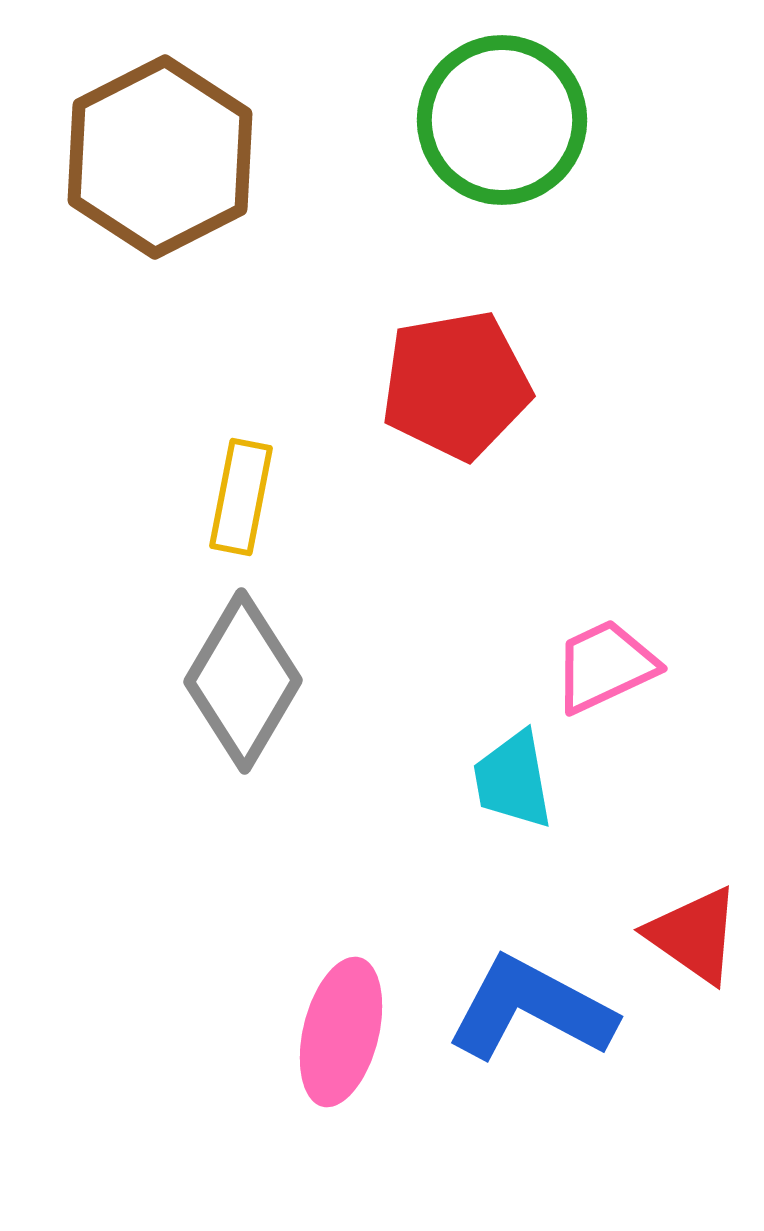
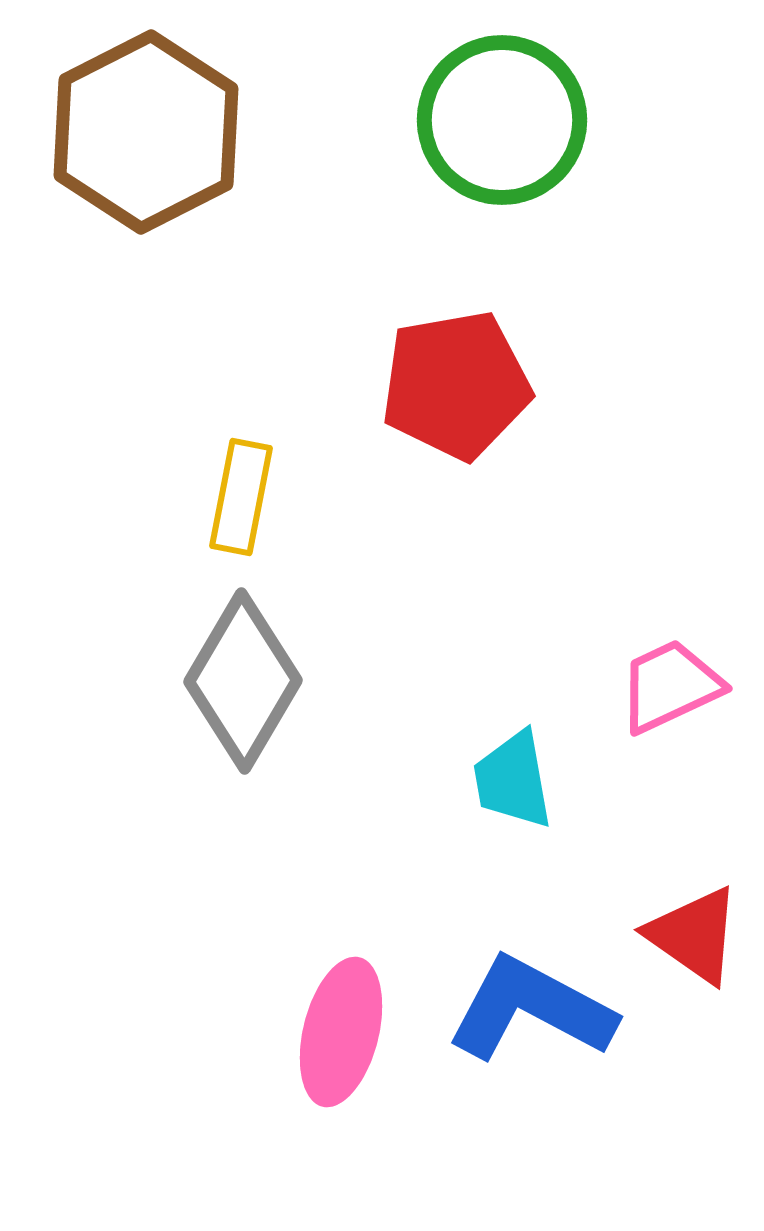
brown hexagon: moved 14 px left, 25 px up
pink trapezoid: moved 65 px right, 20 px down
